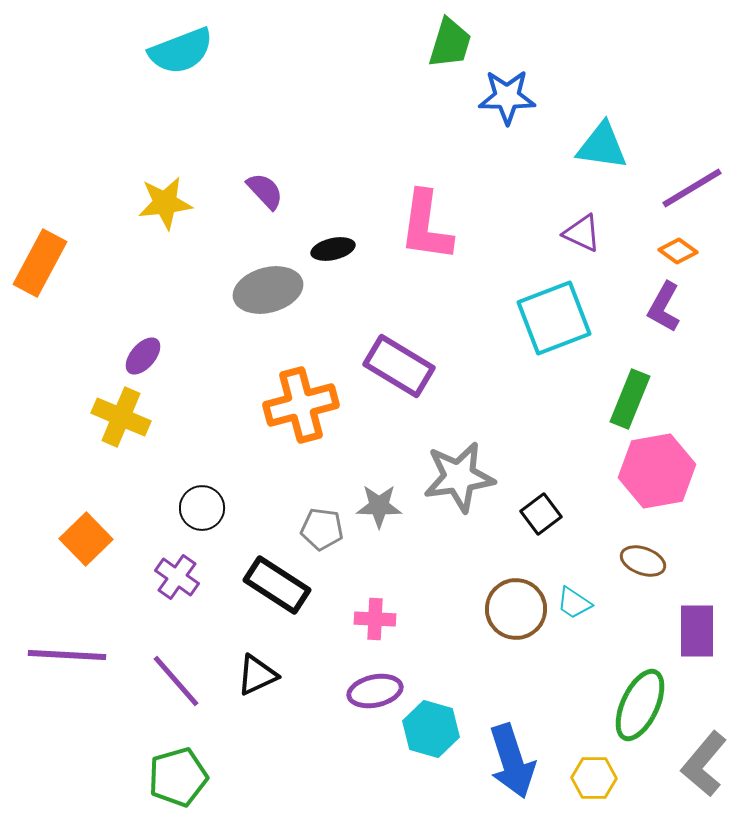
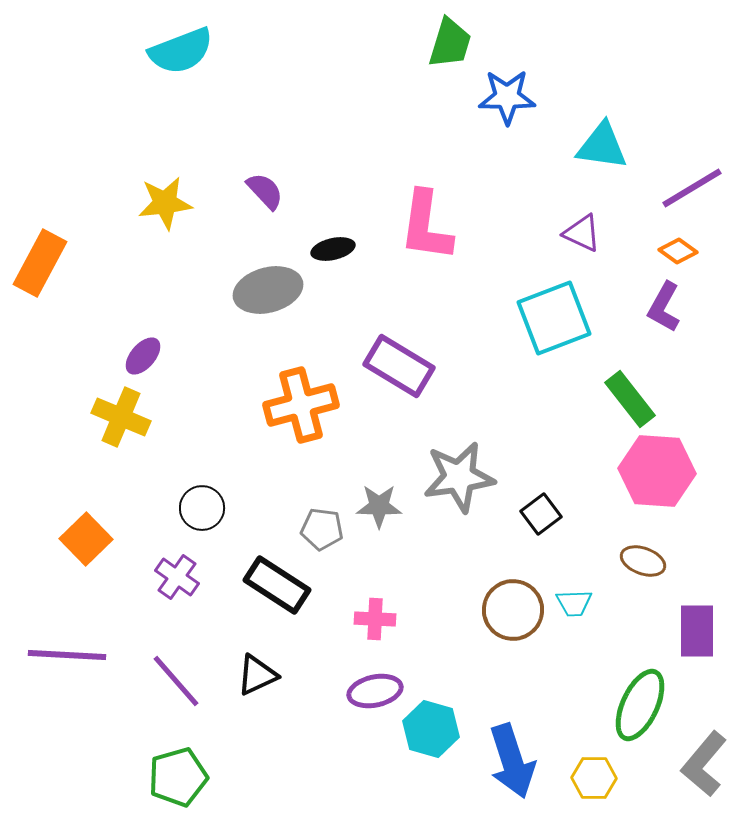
green rectangle at (630, 399): rotated 60 degrees counterclockwise
pink hexagon at (657, 471): rotated 14 degrees clockwise
cyan trapezoid at (574, 603): rotated 36 degrees counterclockwise
brown circle at (516, 609): moved 3 px left, 1 px down
